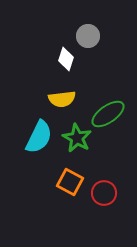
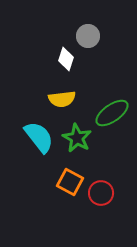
green ellipse: moved 4 px right, 1 px up
cyan semicircle: rotated 64 degrees counterclockwise
red circle: moved 3 px left
